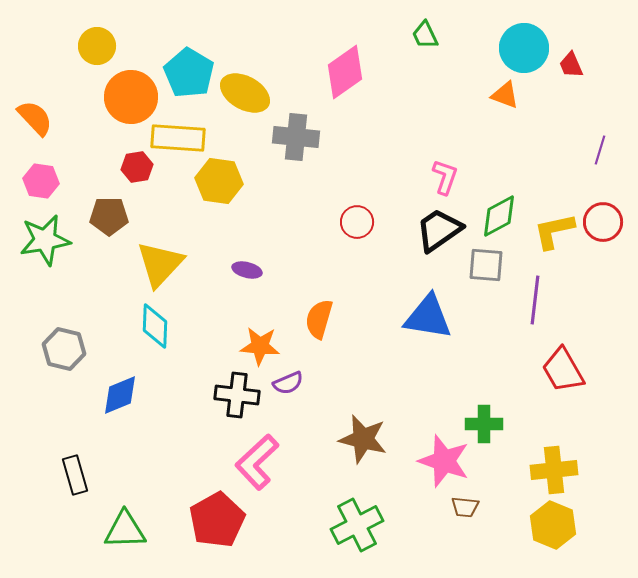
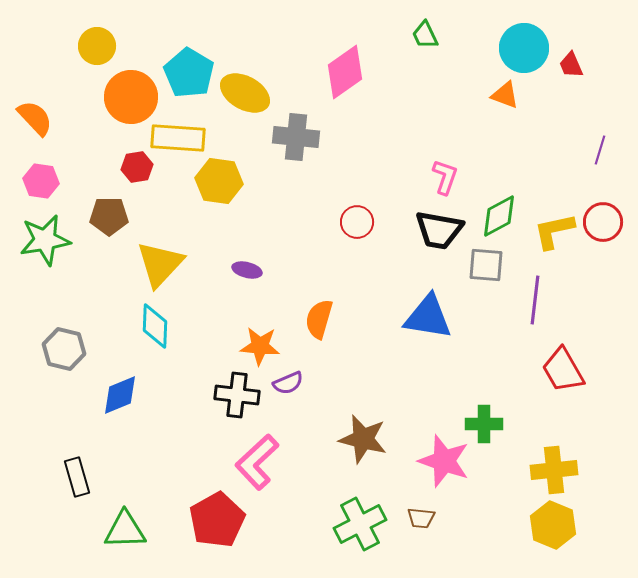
black trapezoid at (439, 230): rotated 135 degrees counterclockwise
black rectangle at (75, 475): moved 2 px right, 2 px down
brown trapezoid at (465, 507): moved 44 px left, 11 px down
green cross at (357, 525): moved 3 px right, 1 px up
